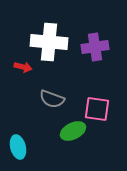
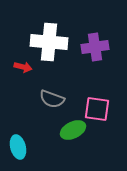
green ellipse: moved 1 px up
